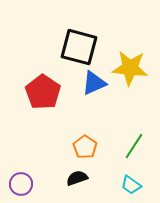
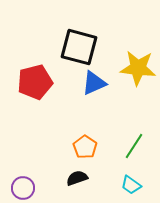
yellow star: moved 8 px right
red pentagon: moved 8 px left, 10 px up; rotated 24 degrees clockwise
purple circle: moved 2 px right, 4 px down
